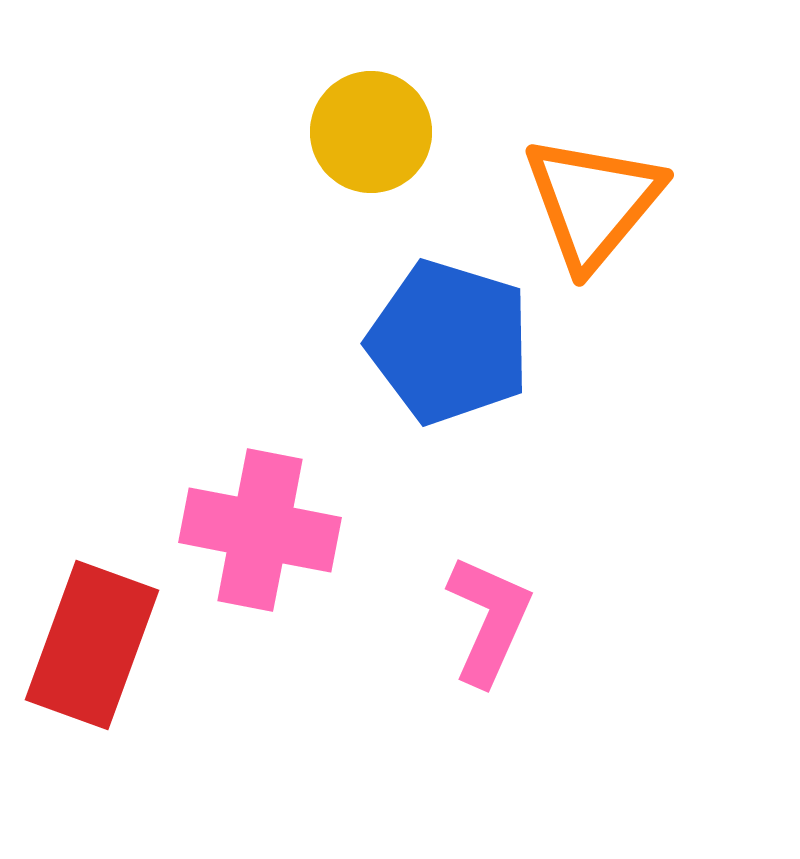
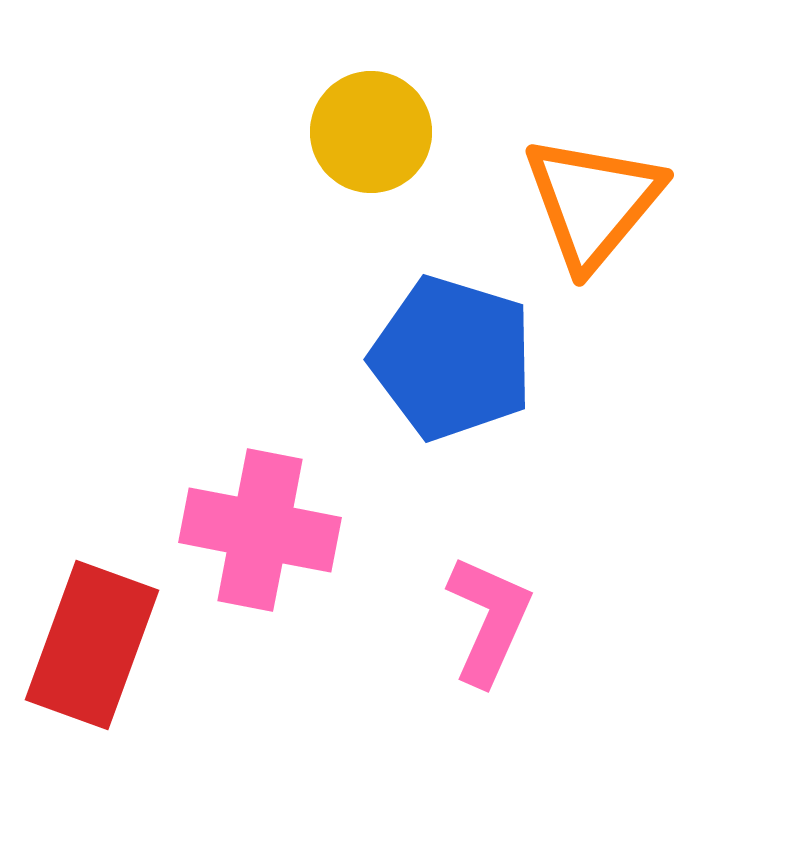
blue pentagon: moved 3 px right, 16 px down
